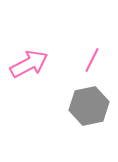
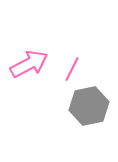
pink line: moved 20 px left, 9 px down
